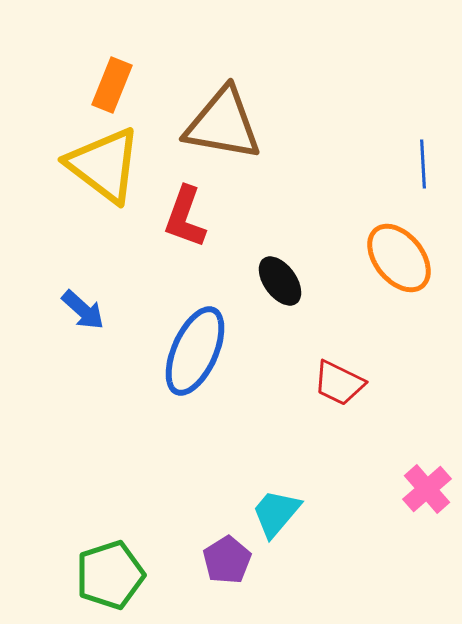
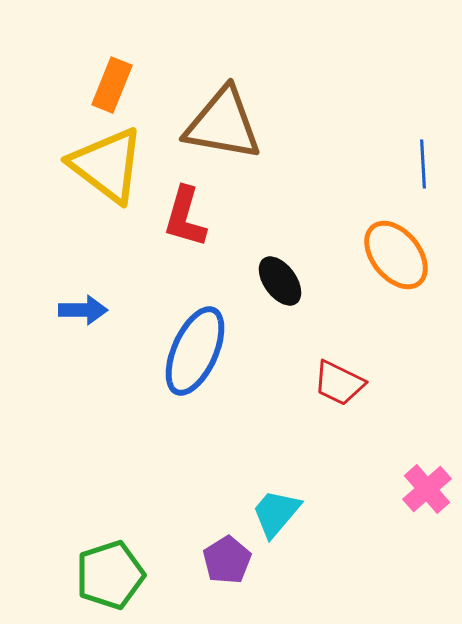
yellow triangle: moved 3 px right
red L-shape: rotated 4 degrees counterclockwise
orange ellipse: moved 3 px left, 3 px up
blue arrow: rotated 42 degrees counterclockwise
